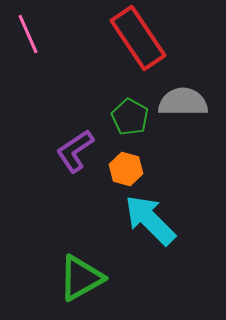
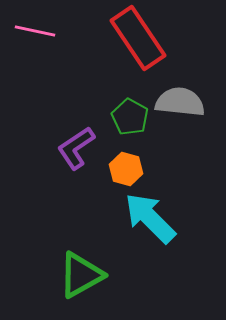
pink line: moved 7 px right, 3 px up; rotated 54 degrees counterclockwise
gray semicircle: moved 3 px left; rotated 6 degrees clockwise
purple L-shape: moved 1 px right, 3 px up
cyan arrow: moved 2 px up
green triangle: moved 3 px up
